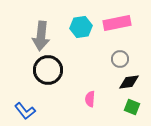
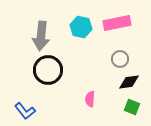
cyan hexagon: rotated 20 degrees clockwise
